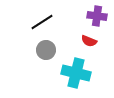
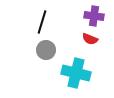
purple cross: moved 3 px left
black line: rotated 40 degrees counterclockwise
red semicircle: moved 1 px right, 2 px up
